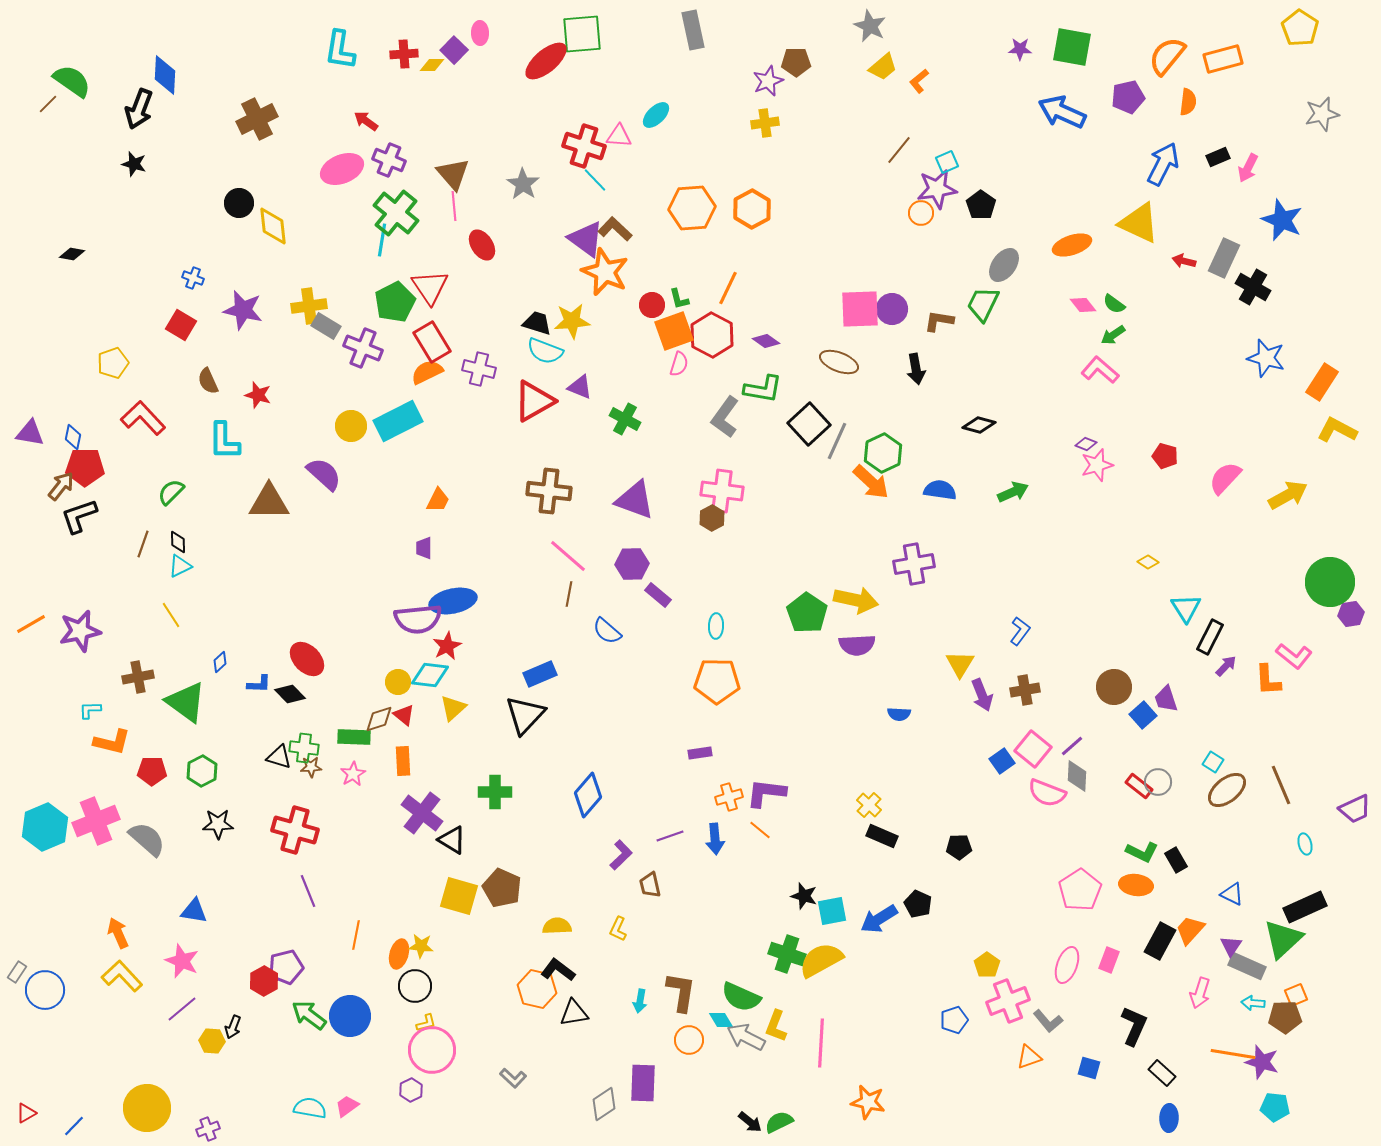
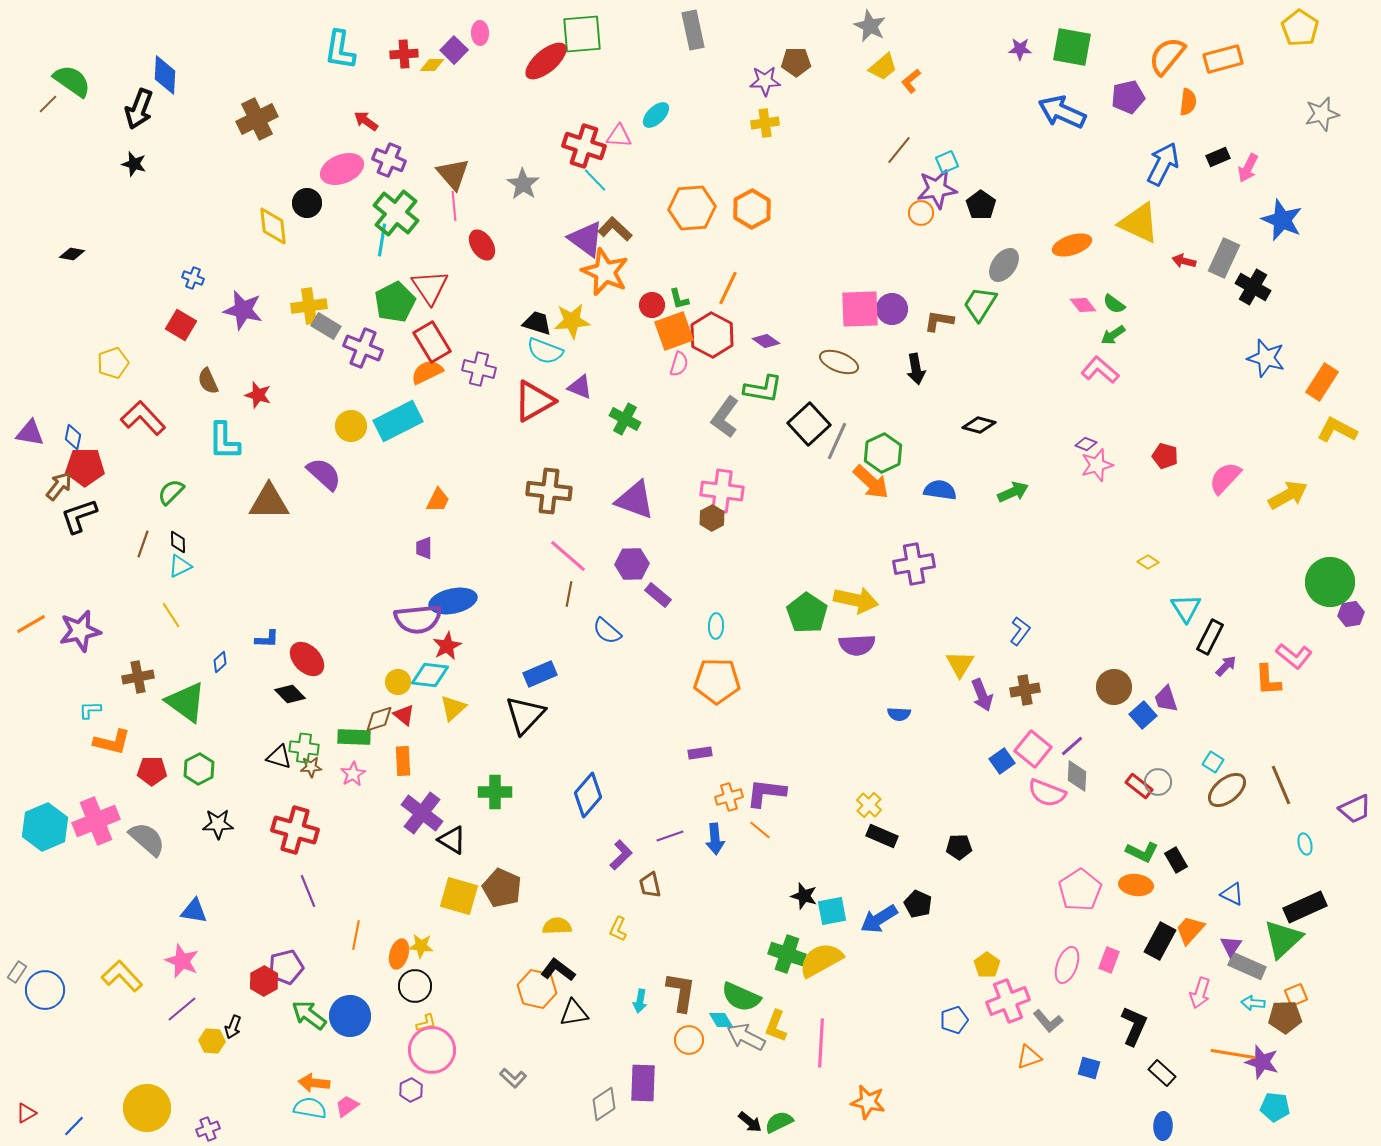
purple star at (768, 81): moved 3 px left; rotated 20 degrees clockwise
orange L-shape at (919, 81): moved 8 px left
black circle at (239, 203): moved 68 px right
green trapezoid at (983, 304): moved 3 px left; rotated 6 degrees clockwise
brown arrow at (61, 486): moved 2 px left
blue L-shape at (259, 684): moved 8 px right, 45 px up
green hexagon at (202, 771): moved 3 px left, 2 px up
orange arrow at (118, 933): moved 196 px right, 150 px down; rotated 60 degrees counterclockwise
blue ellipse at (1169, 1118): moved 6 px left, 8 px down
